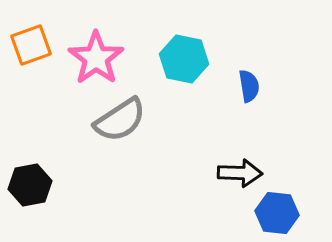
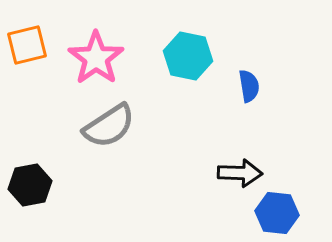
orange square: moved 4 px left; rotated 6 degrees clockwise
cyan hexagon: moved 4 px right, 3 px up
gray semicircle: moved 11 px left, 6 px down
